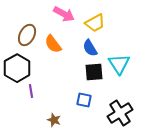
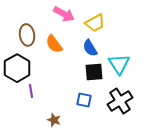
brown ellipse: rotated 35 degrees counterclockwise
orange semicircle: moved 1 px right
black cross: moved 12 px up
